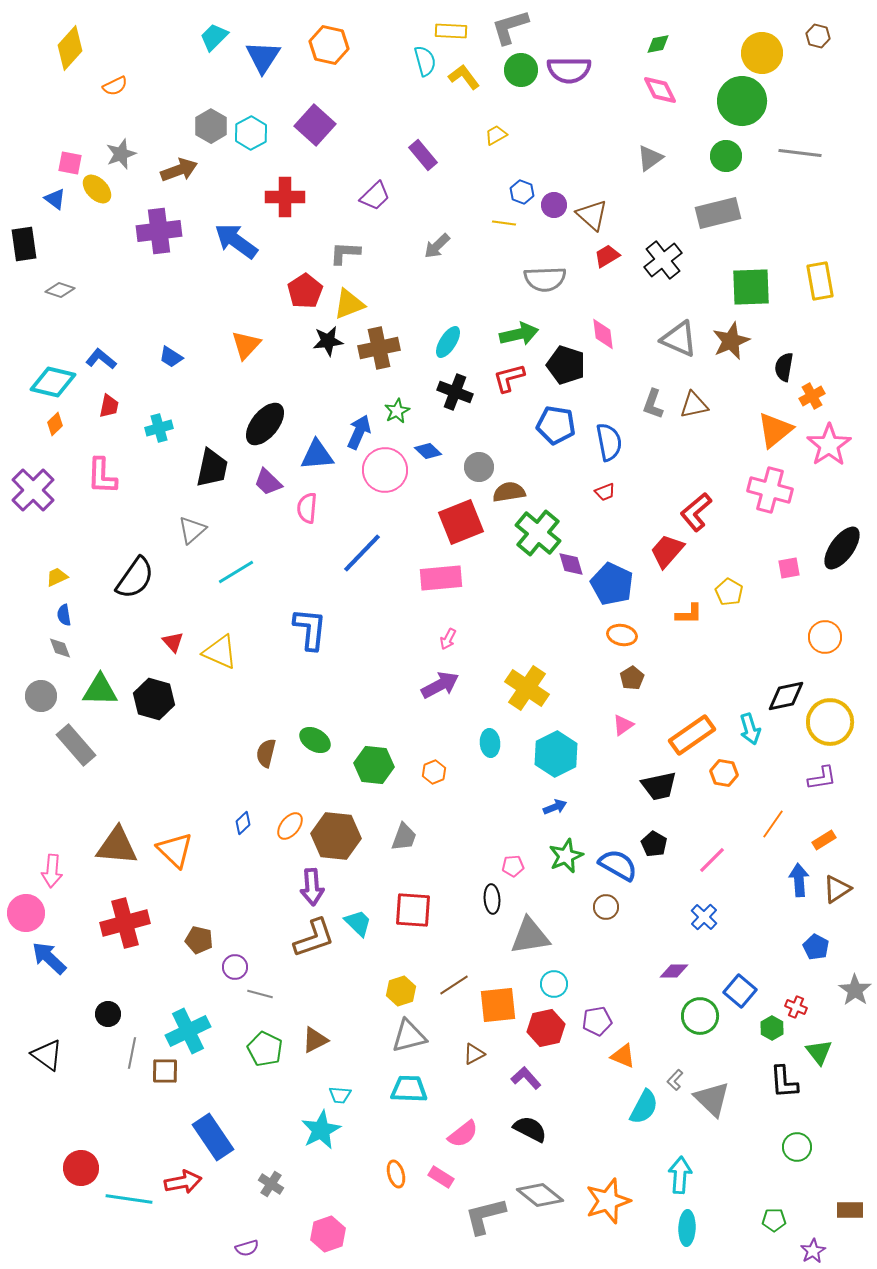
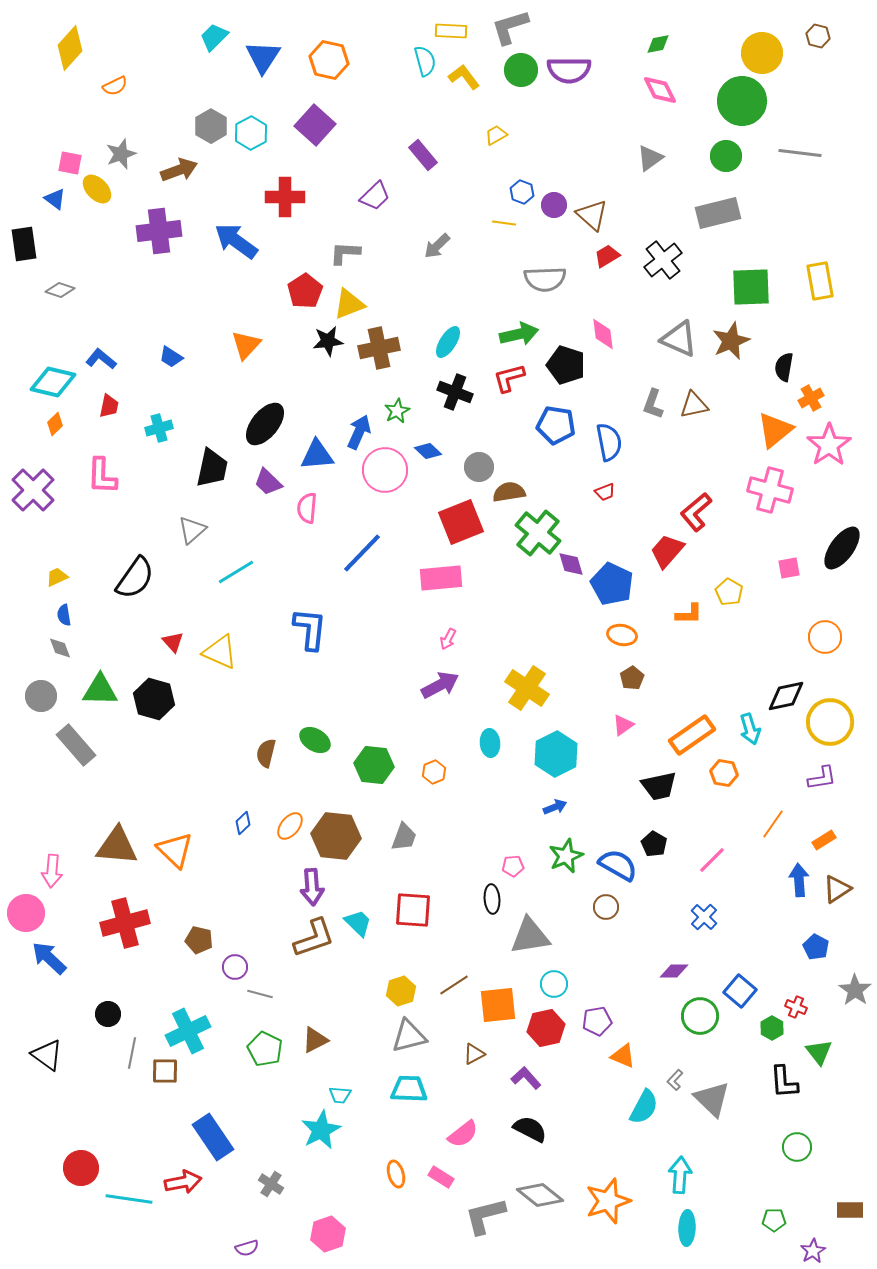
orange hexagon at (329, 45): moved 15 px down
orange cross at (812, 396): moved 1 px left, 2 px down
